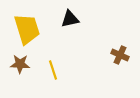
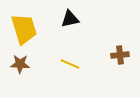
yellow trapezoid: moved 3 px left
brown cross: rotated 30 degrees counterclockwise
yellow line: moved 17 px right, 6 px up; rotated 48 degrees counterclockwise
